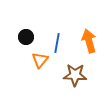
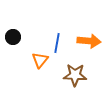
black circle: moved 13 px left
orange arrow: rotated 110 degrees clockwise
